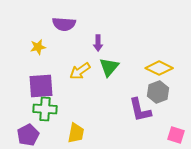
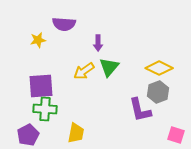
yellow star: moved 7 px up
yellow arrow: moved 4 px right
